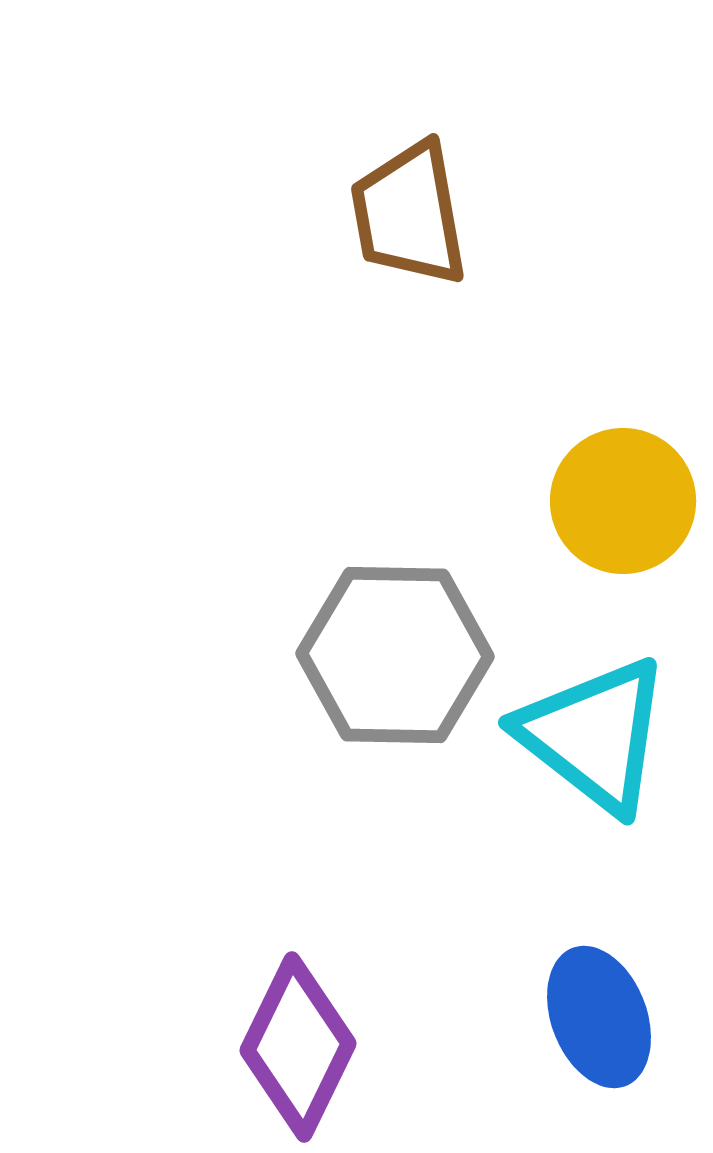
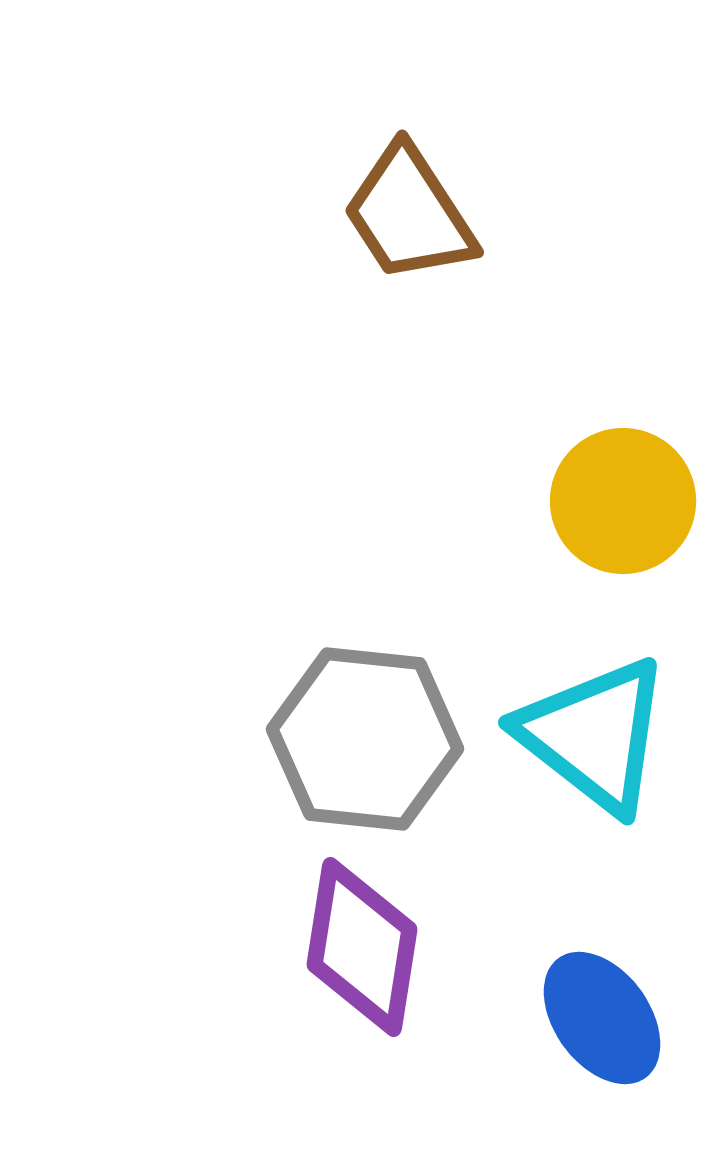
brown trapezoid: rotated 23 degrees counterclockwise
gray hexagon: moved 30 px left, 84 px down; rotated 5 degrees clockwise
blue ellipse: moved 3 px right, 1 px down; rotated 15 degrees counterclockwise
purple diamond: moved 64 px right, 100 px up; rotated 17 degrees counterclockwise
